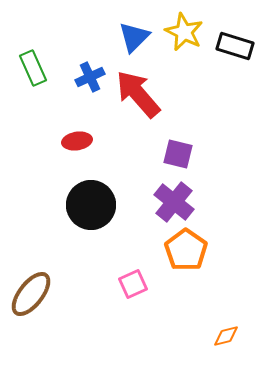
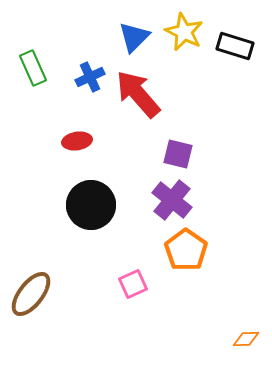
purple cross: moved 2 px left, 2 px up
orange diamond: moved 20 px right, 3 px down; rotated 12 degrees clockwise
